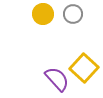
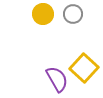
purple semicircle: rotated 12 degrees clockwise
